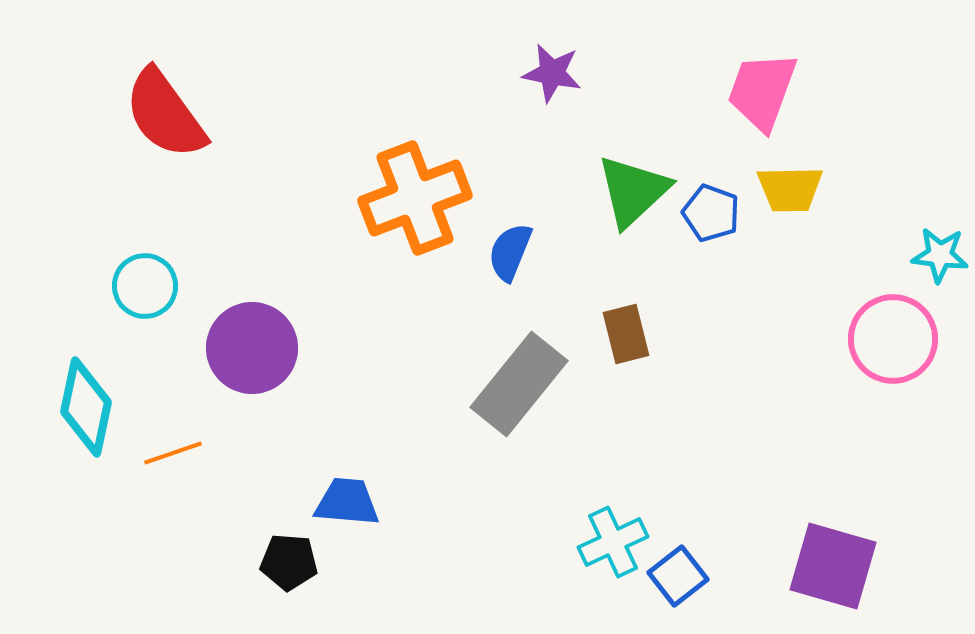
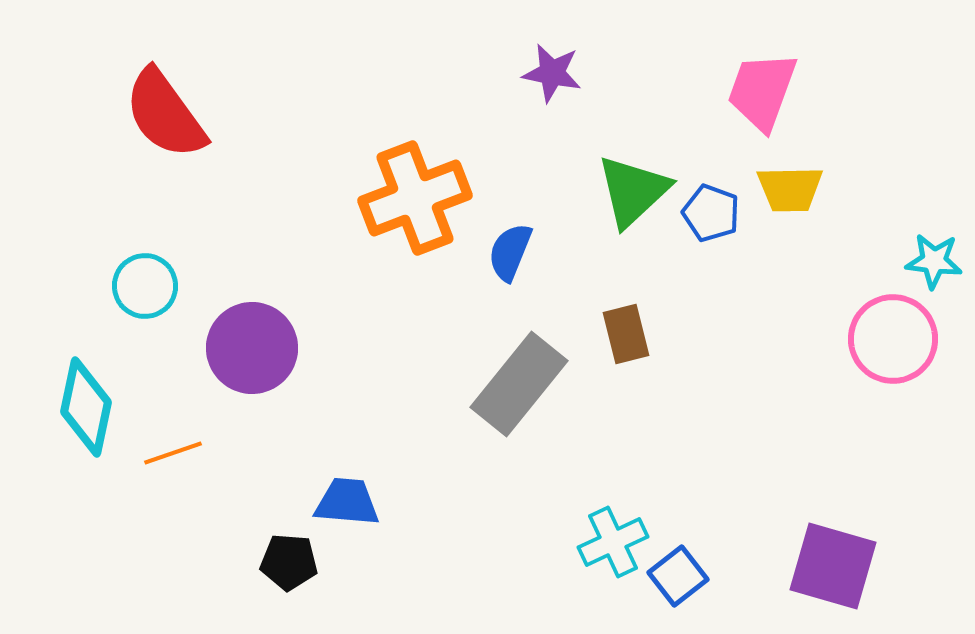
cyan star: moved 6 px left, 6 px down
